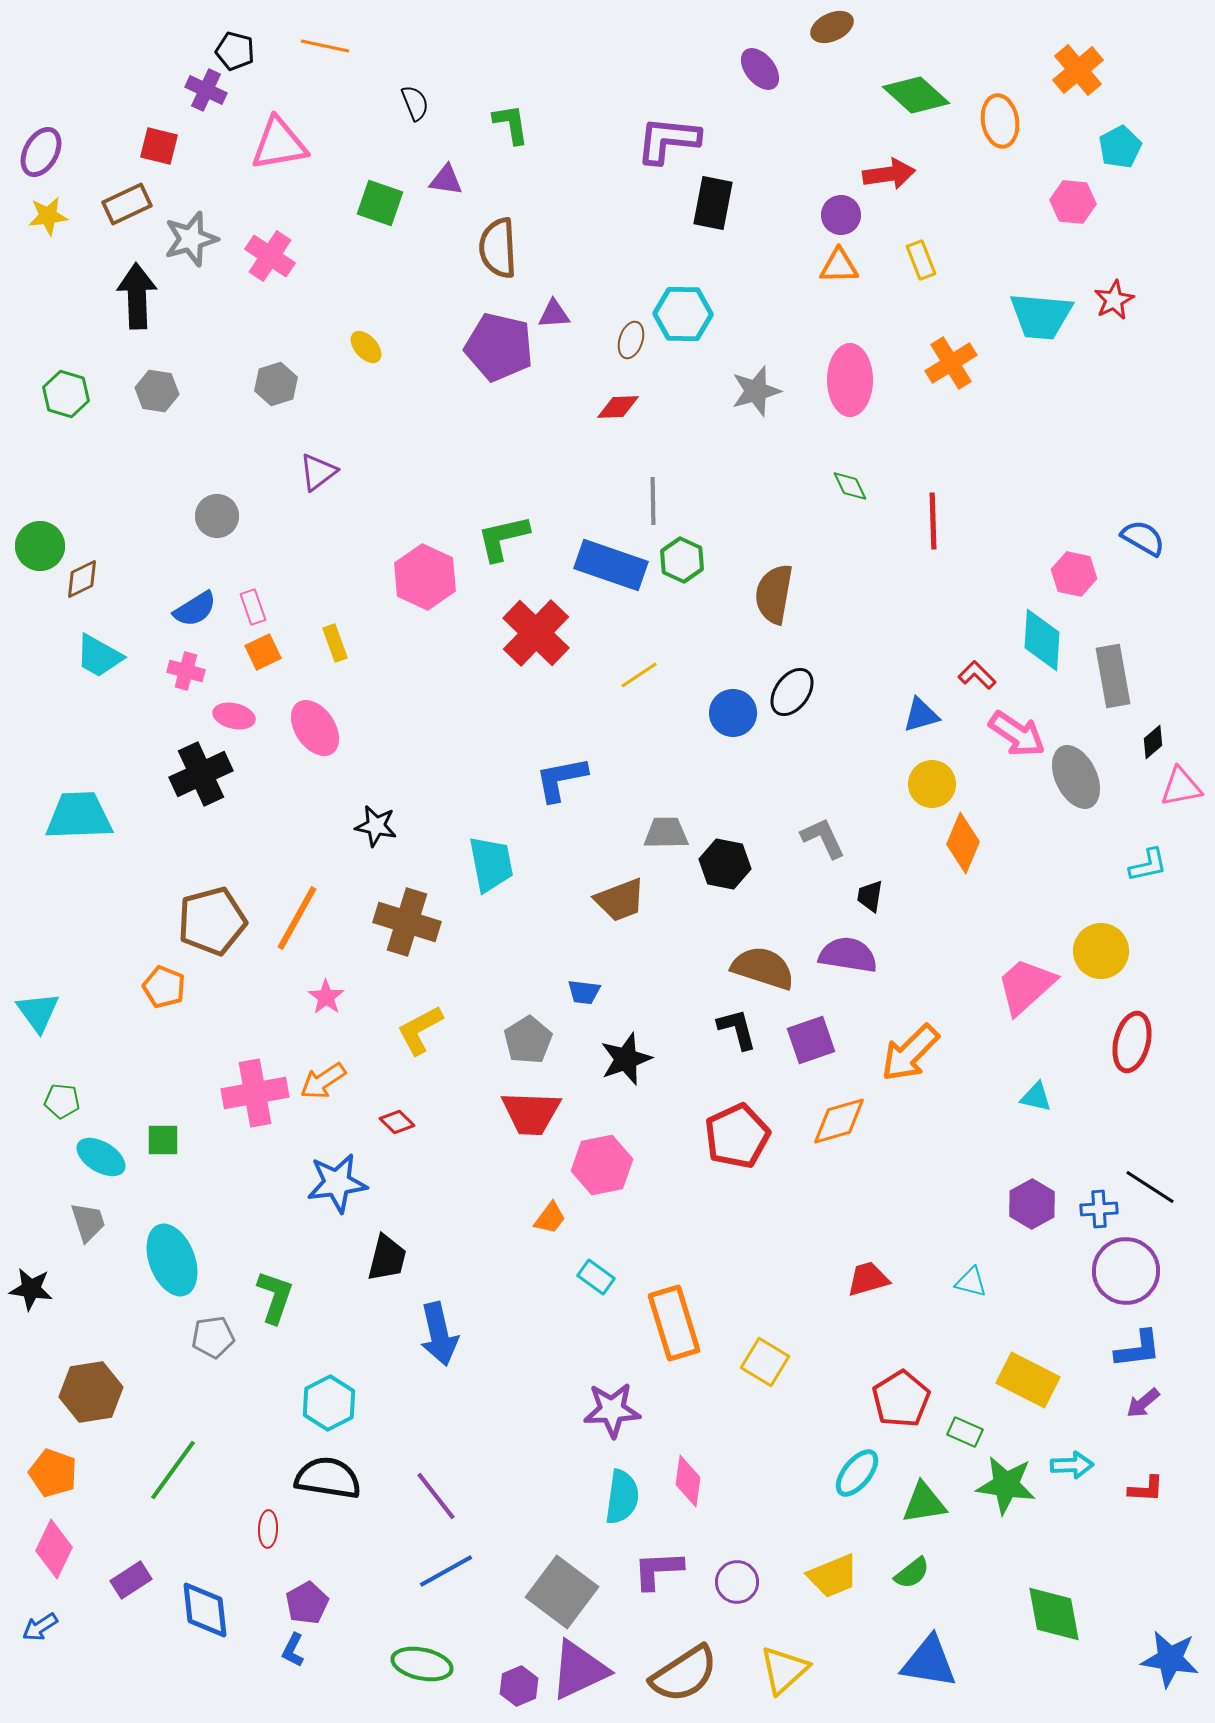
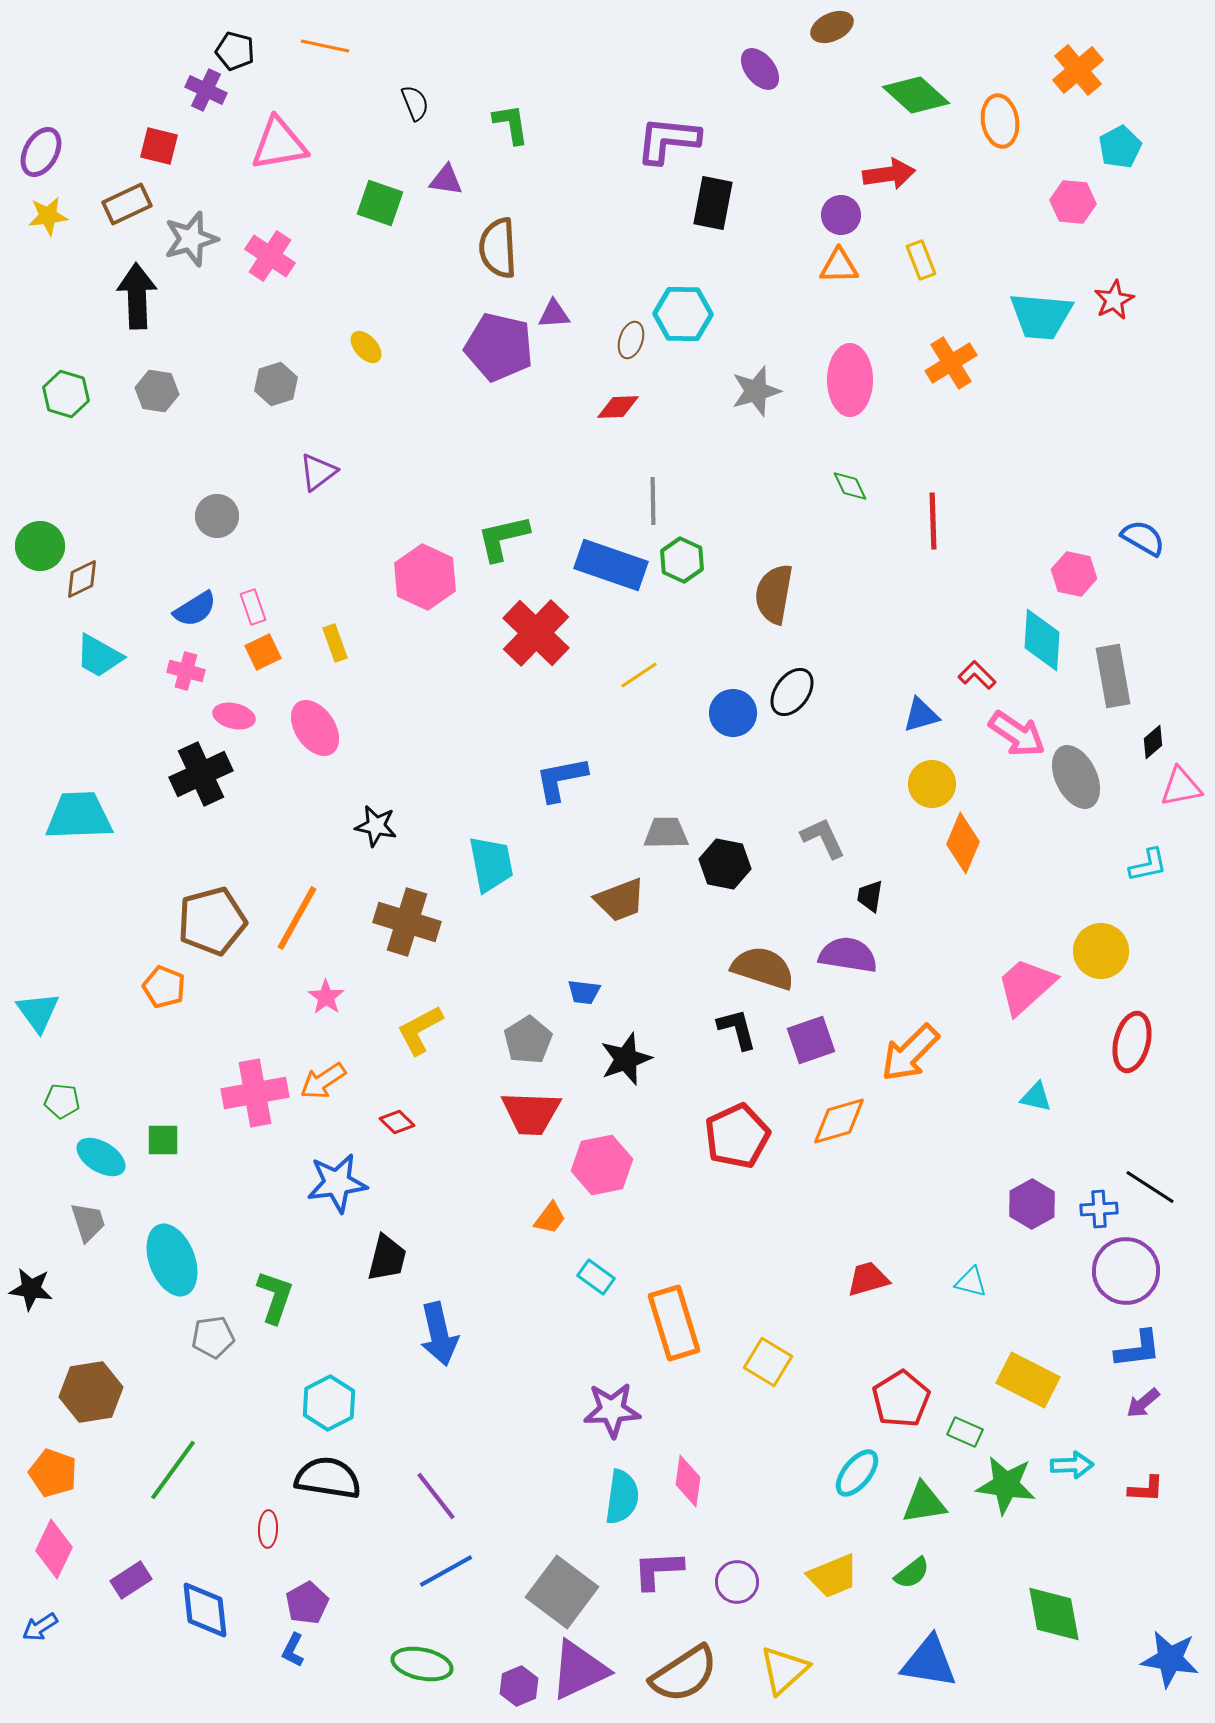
yellow square at (765, 1362): moved 3 px right
